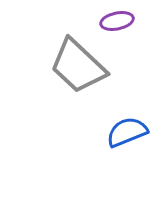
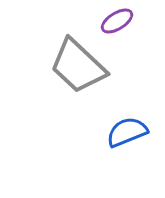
purple ellipse: rotated 20 degrees counterclockwise
